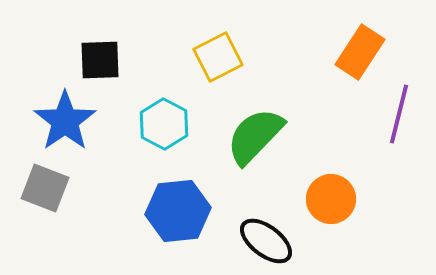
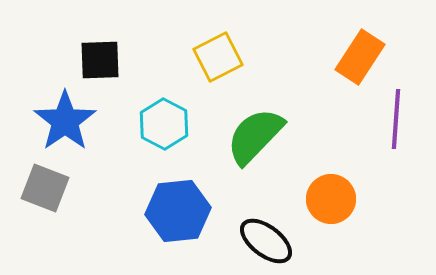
orange rectangle: moved 5 px down
purple line: moved 3 px left, 5 px down; rotated 10 degrees counterclockwise
